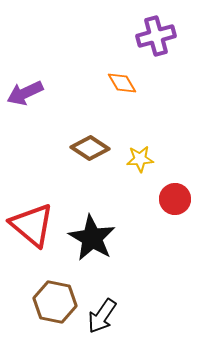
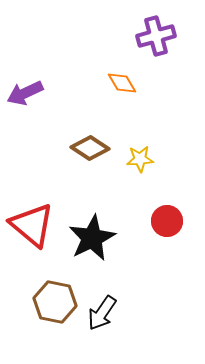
red circle: moved 8 px left, 22 px down
black star: rotated 15 degrees clockwise
black arrow: moved 3 px up
